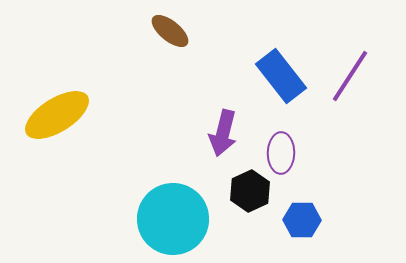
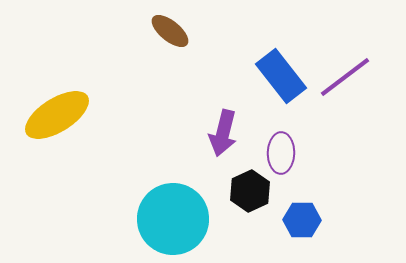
purple line: moved 5 px left, 1 px down; rotated 20 degrees clockwise
